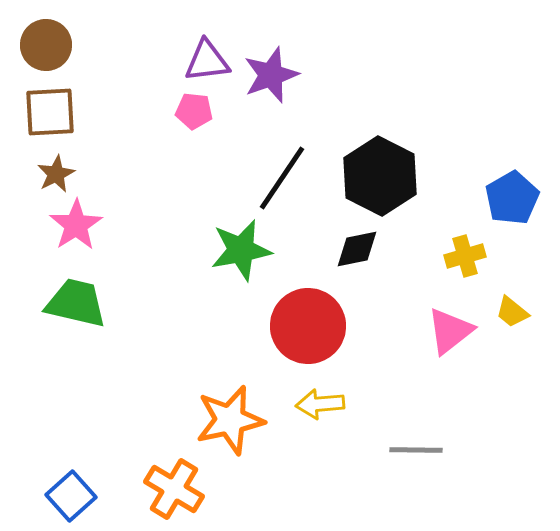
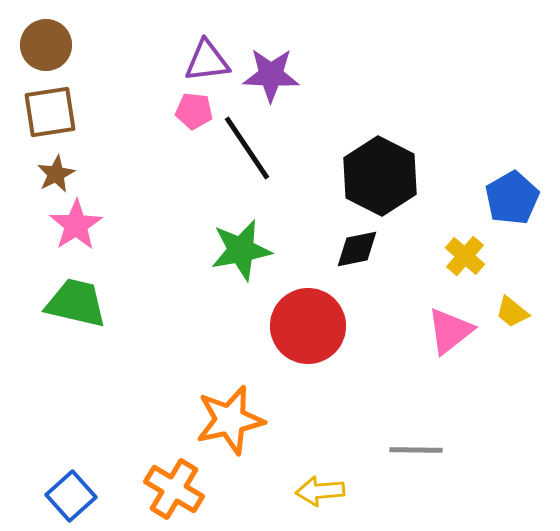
purple star: rotated 22 degrees clockwise
brown square: rotated 6 degrees counterclockwise
black line: moved 35 px left, 30 px up; rotated 68 degrees counterclockwise
yellow cross: rotated 33 degrees counterclockwise
yellow arrow: moved 87 px down
